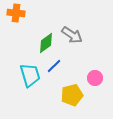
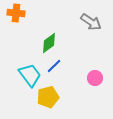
gray arrow: moved 19 px right, 13 px up
green diamond: moved 3 px right
cyan trapezoid: rotated 20 degrees counterclockwise
yellow pentagon: moved 24 px left, 2 px down
